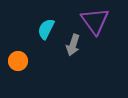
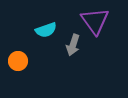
cyan semicircle: moved 1 px down; rotated 135 degrees counterclockwise
